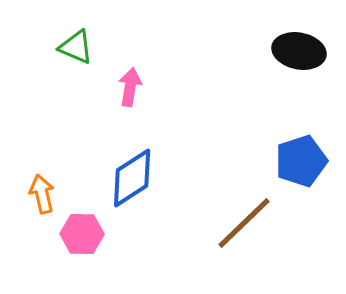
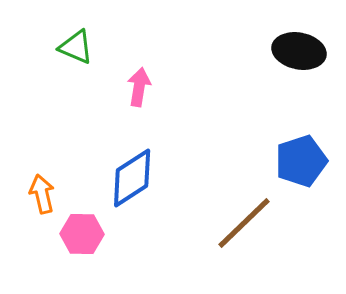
pink arrow: moved 9 px right
